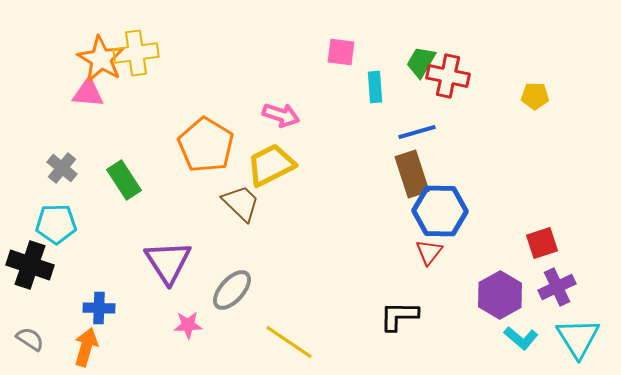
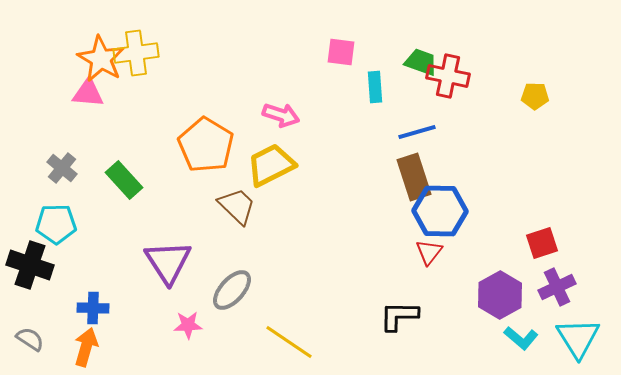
green trapezoid: rotated 80 degrees clockwise
brown rectangle: moved 2 px right, 3 px down
green rectangle: rotated 9 degrees counterclockwise
brown trapezoid: moved 4 px left, 3 px down
blue cross: moved 6 px left
